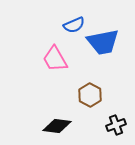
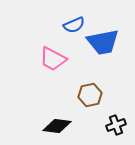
pink trapezoid: moved 2 px left; rotated 32 degrees counterclockwise
brown hexagon: rotated 20 degrees clockwise
